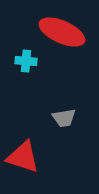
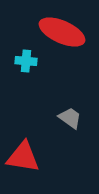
gray trapezoid: moved 6 px right; rotated 135 degrees counterclockwise
red triangle: rotated 9 degrees counterclockwise
